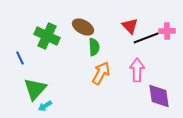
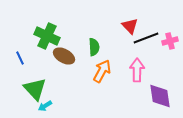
brown ellipse: moved 19 px left, 29 px down
pink cross: moved 3 px right, 10 px down; rotated 14 degrees counterclockwise
orange arrow: moved 1 px right, 2 px up
green triangle: rotated 25 degrees counterclockwise
purple diamond: moved 1 px right
